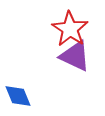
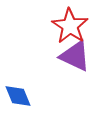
red star: moved 3 px up
